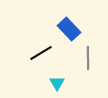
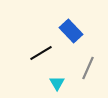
blue rectangle: moved 2 px right, 2 px down
gray line: moved 10 px down; rotated 25 degrees clockwise
